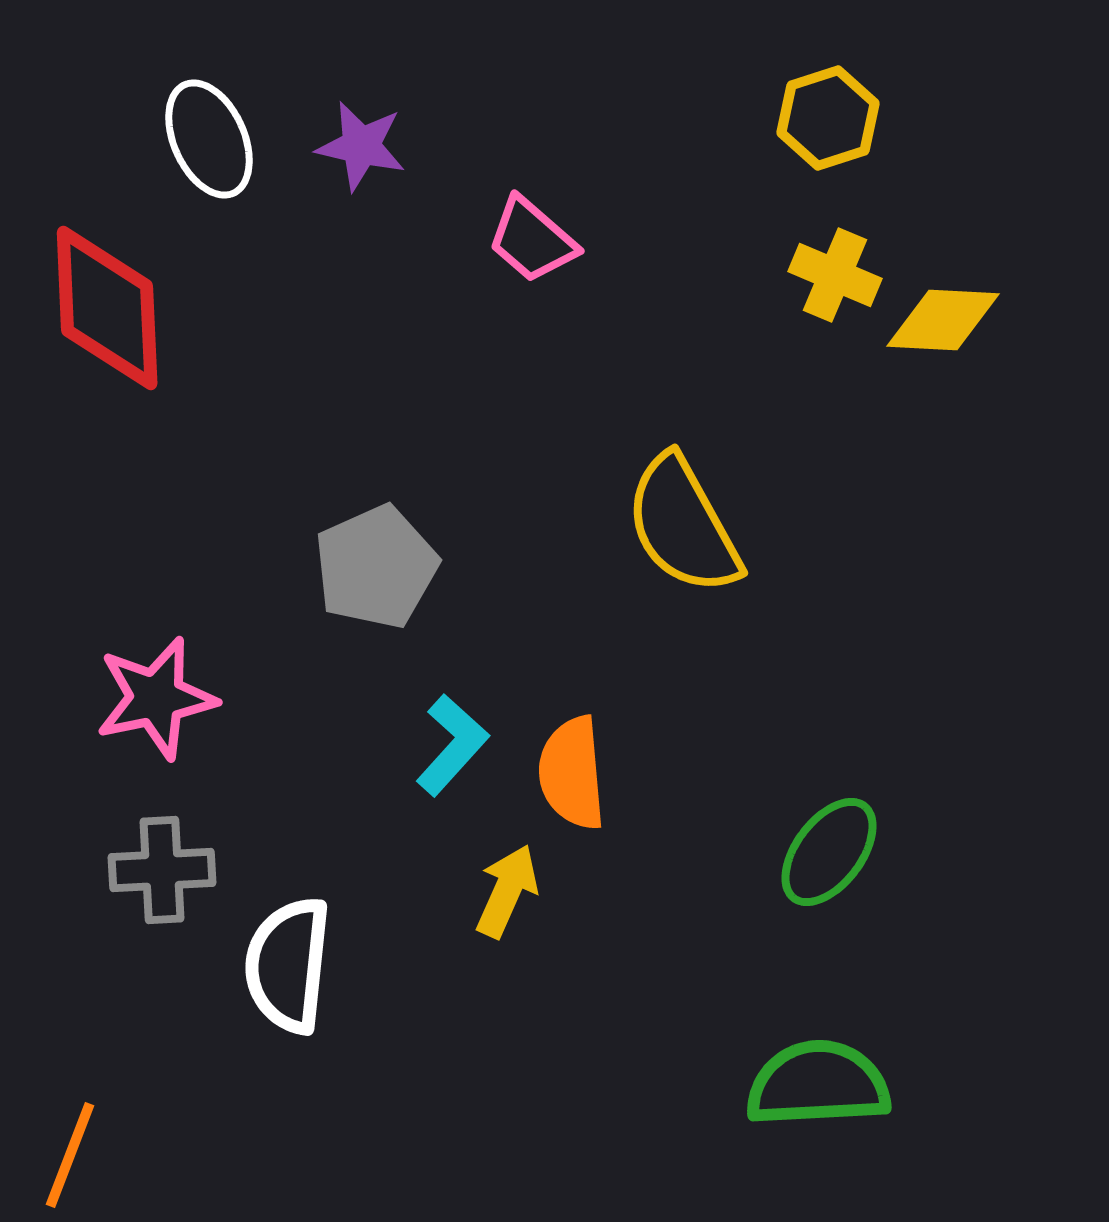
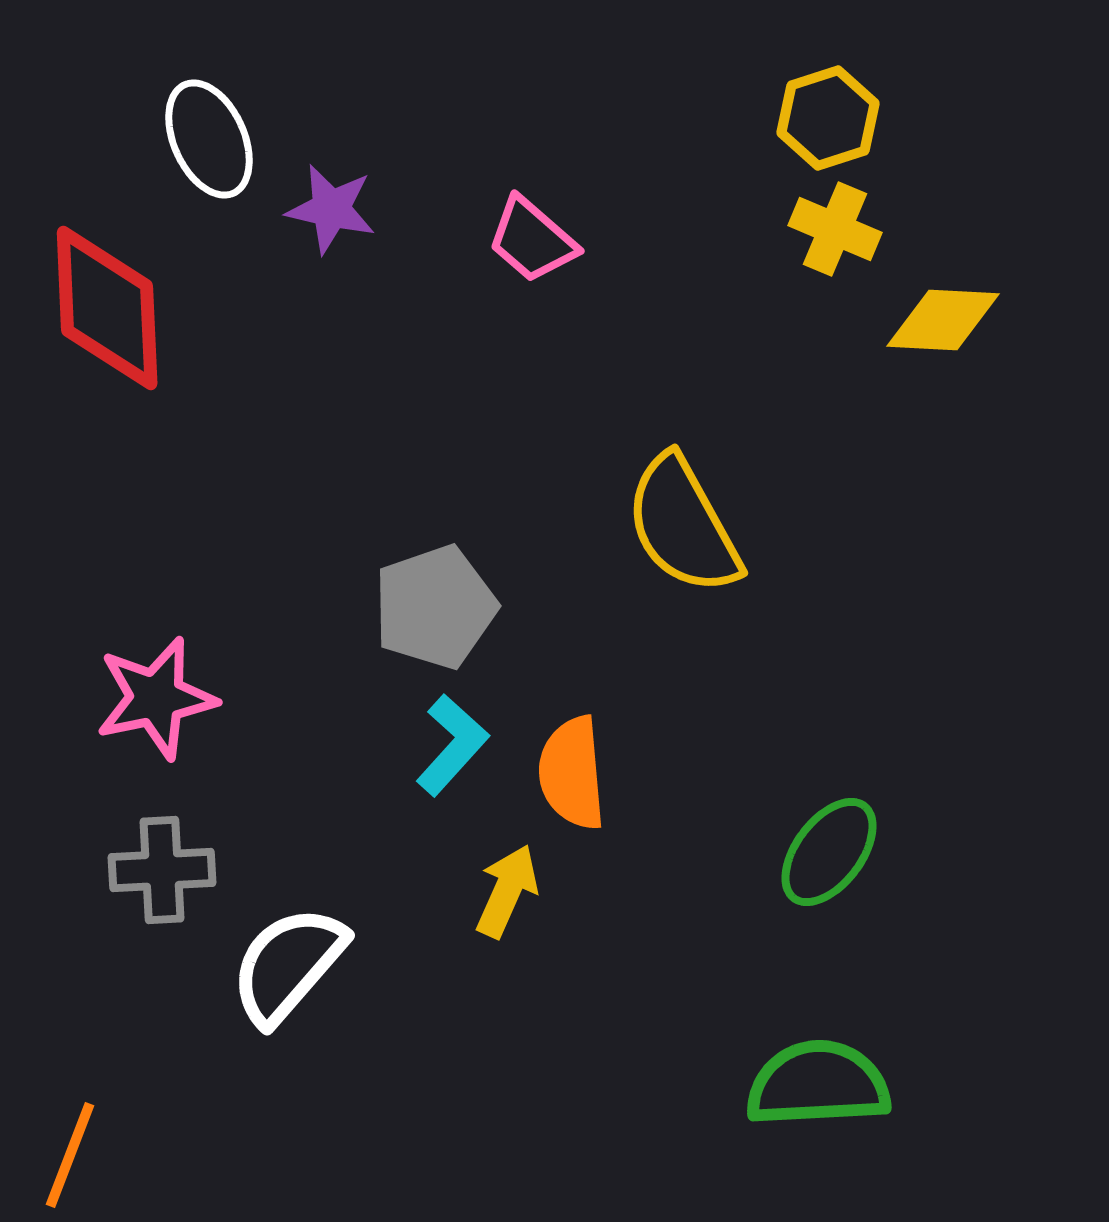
purple star: moved 30 px left, 63 px down
yellow cross: moved 46 px up
gray pentagon: moved 59 px right, 40 px down; rotated 5 degrees clockwise
white semicircle: rotated 35 degrees clockwise
